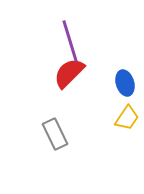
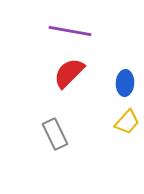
purple line: moved 10 px up; rotated 63 degrees counterclockwise
blue ellipse: rotated 20 degrees clockwise
yellow trapezoid: moved 4 px down; rotated 8 degrees clockwise
